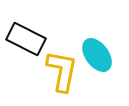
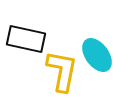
black rectangle: rotated 15 degrees counterclockwise
